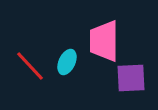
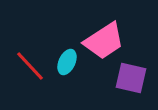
pink trapezoid: rotated 123 degrees counterclockwise
purple square: rotated 16 degrees clockwise
